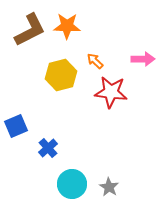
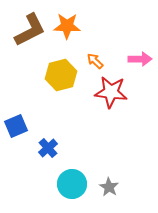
pink arrow: moved 3 px left
